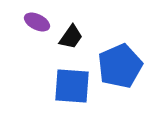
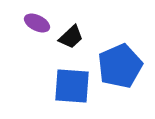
purple ellipse: moved 1 px down
black trapezoid: rotated 12 degrees clockwise
